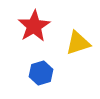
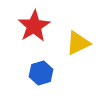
yellow triangle: rotated 8 degrees counterclockwise
